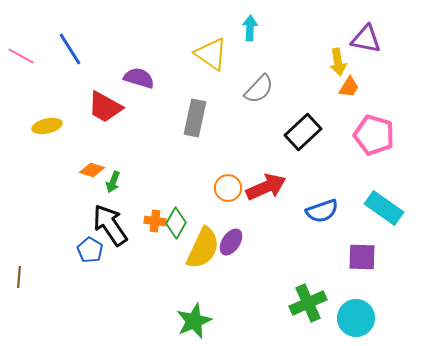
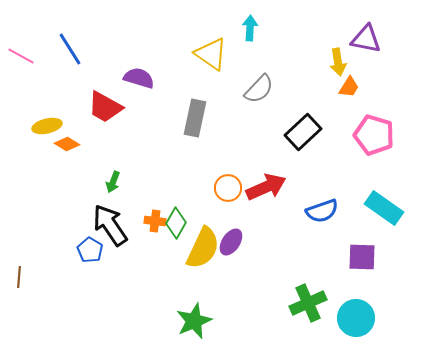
orange diamond: moved 25 px left, 26 px up; rotated 15 degrees clockwise
